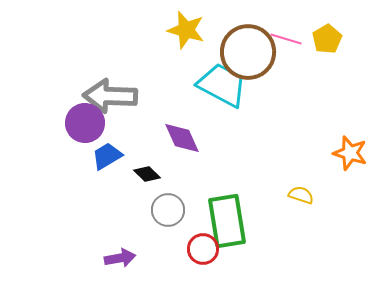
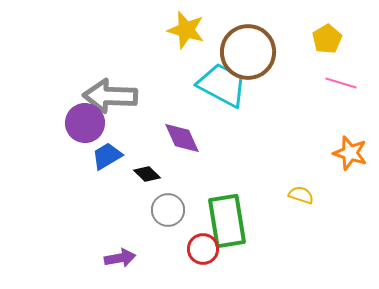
pink line: moved 55 px right, 44 px down
